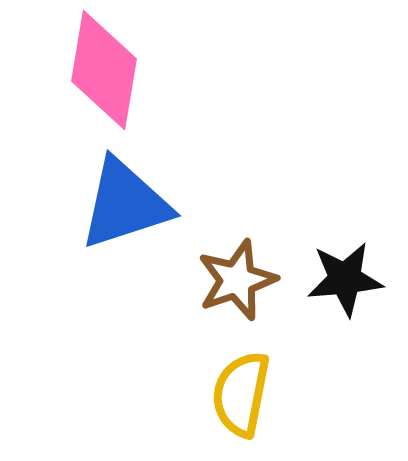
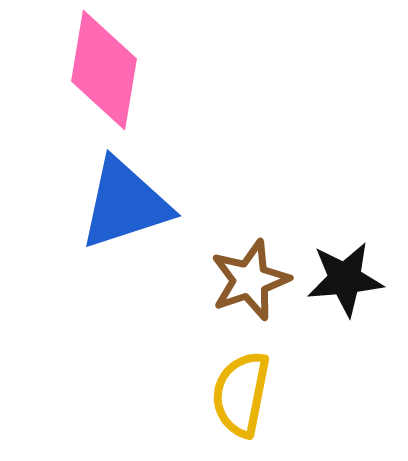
brown star: moved 13 px right
